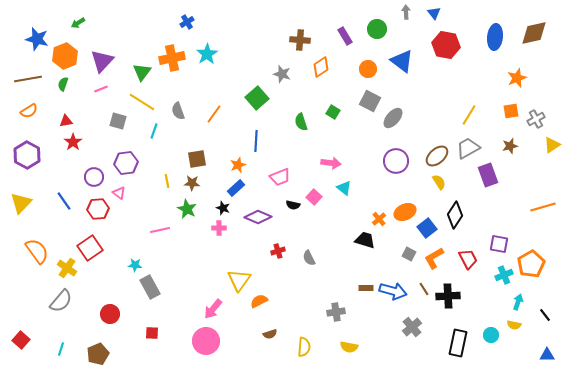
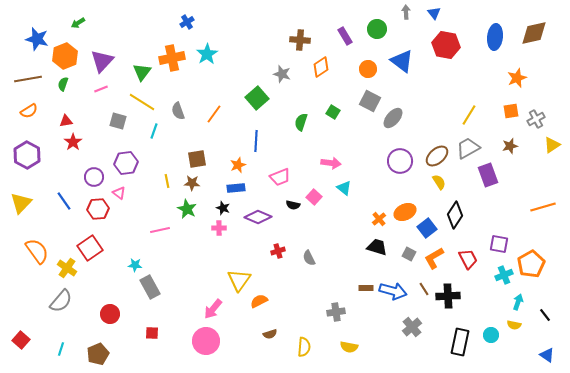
green semicircle at (301, 122): rotated 36 degrees clockwise
purple circle at (396, 161): moved 4 px right
blue rectangle at (236, 188): rotated 36 degrees clockwise
black trapezoid at (365, 240): moved 12 px right, 7 px down
black rectangle at (458, 343): moved 2 px right, 1 px up
blue triangle at (547, 355): rotated 35 degrees clockwise
